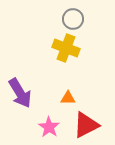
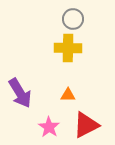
yellow cross: moved 2 px right; rotated 20 degrees counterclockwise
orange triangle: moved 3 px up
